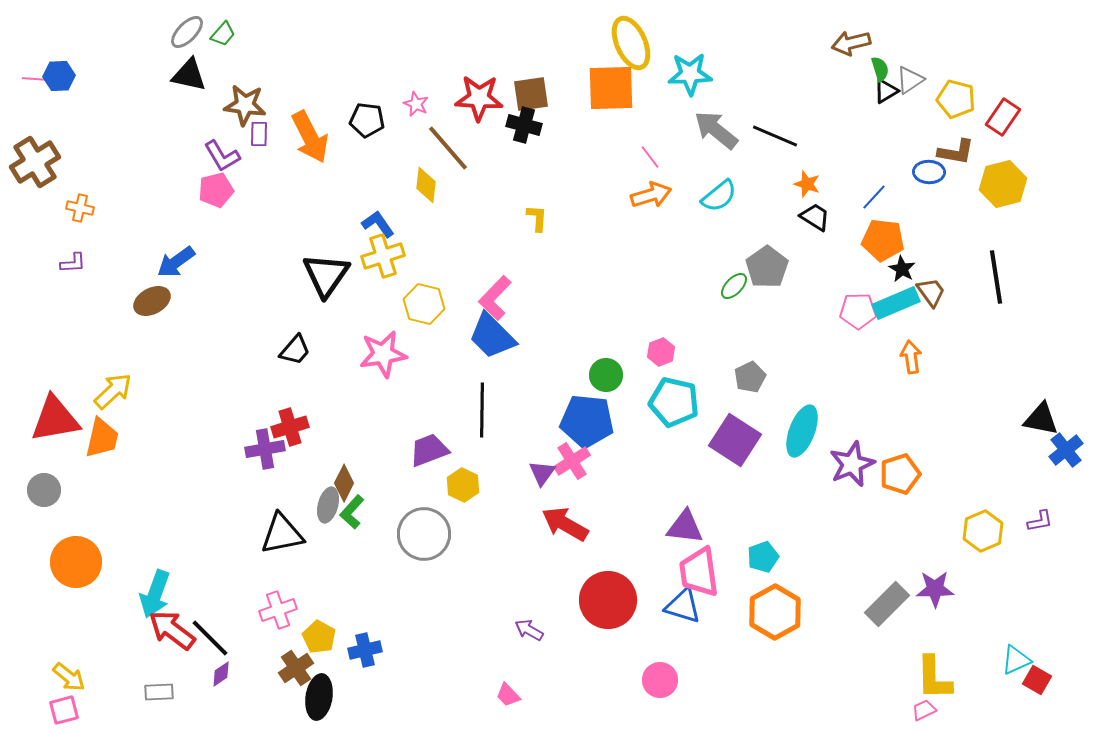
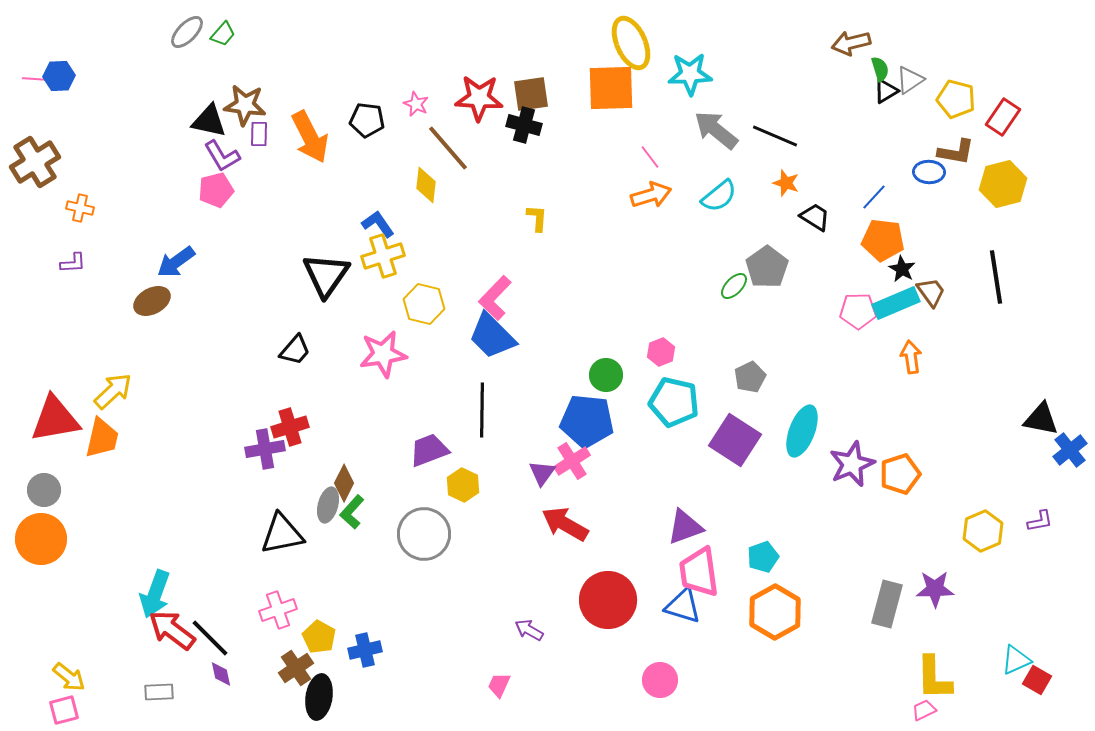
black triangle at (189, 75): moved 20 px right, 46 px down
orange star at (807, 184): moved 21 px left, 1 px up
blue cross at (1066, 450): moved 4 px right
purple triangle at (685, 527): rotated 27 degrees counterclockwise
orange circle at (76, 562): moved 35 px left, 23 px up
gray rectangle at (887, 604): rotated 30 degrees counterclockwise
purple diamond at (221, 674): rotated 68 degrees counterclockwise
pink trapezoid at (508, 695): moved 9 px left, 10 px up; rotated 68 degrees clockwise
